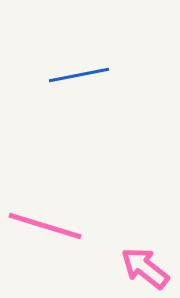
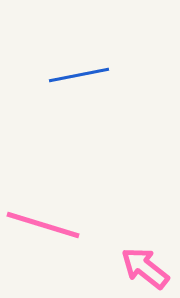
pink line: moved 2 px left, 1 px up
